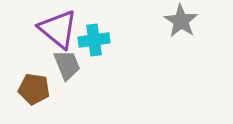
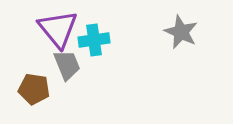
gray star: moved 11 px down; rotated 8 degrees counterclockwise
purple triangle: rotated 12 degrees clockwise
